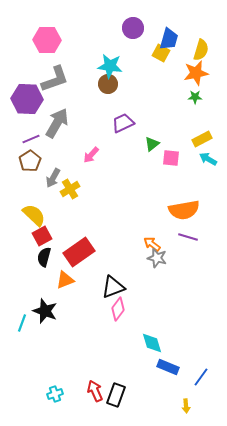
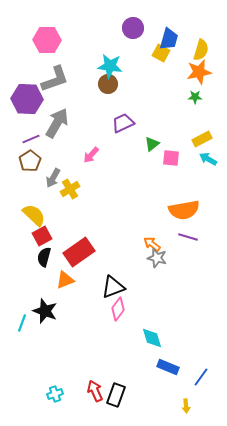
orange star at (196, 73): moved 3 px right, 1 px up
cyan diamond at (152, 343): moved 5 px up
